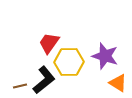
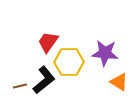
red trapezoid: moved 1 px left, 1 px up
purple star: moved 3 px up; rotated 12 degrees counterclockwise
orange triangle: moved 1 px right, 1 px up
